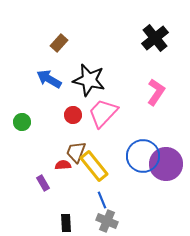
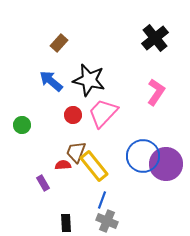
blue arrow: moved 2 px right, 2 px down; rotated 10 degrees clockwise
green circle: moved 3 px down
blue line: rotated 42 degrees clockwise
